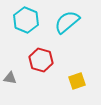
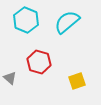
red hexagon: moved 2 px left, 2 px down
gray triangle: rotated 32 degrees clockwise
